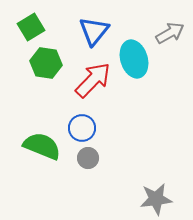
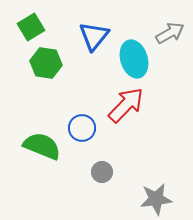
blue triangle: moved 5 px down
red arrow: moved 33 px right, 25 px down
gray circle: moved 14 px right, 14 px down
